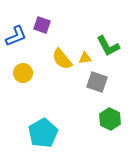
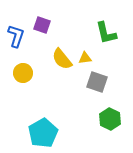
blue L-shape: rotated 50 degrees counterclockwise
green L-shape: moved 2 px left, 13 px up; rotated 15 degrees clockwise
